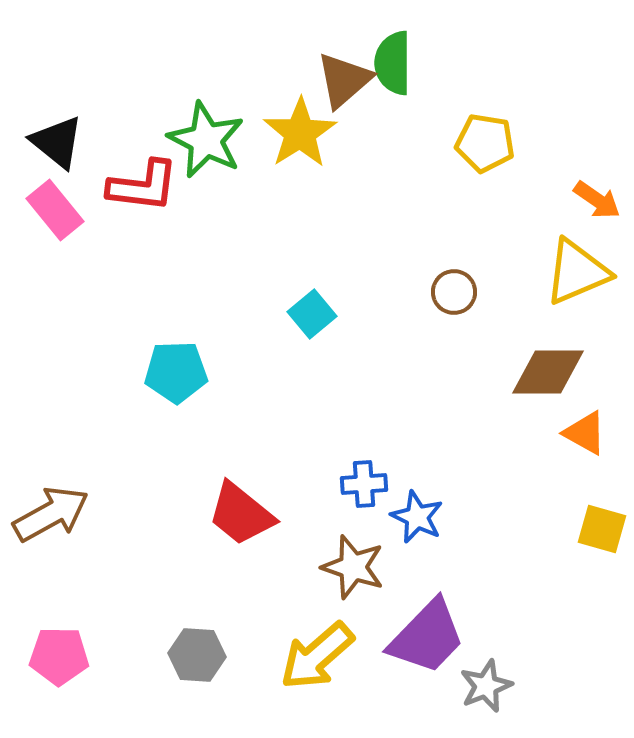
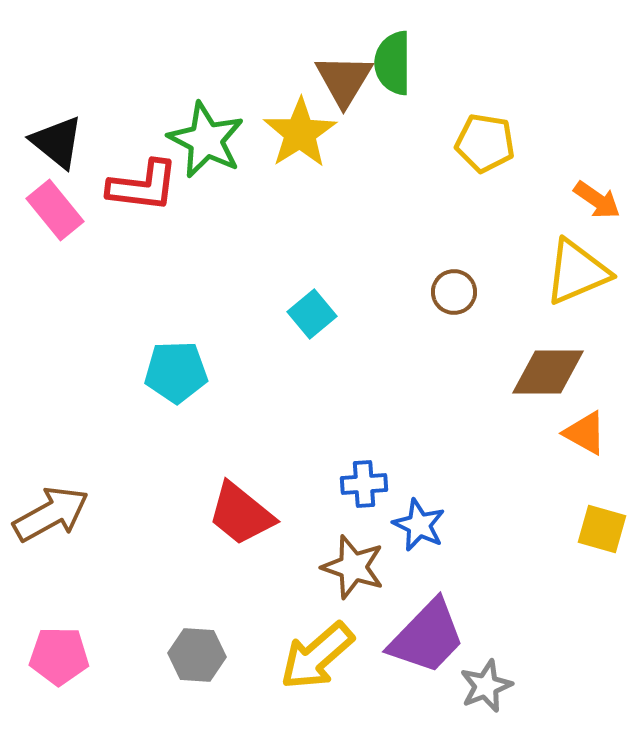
brown triangle: rotated 18 degrees counterclockwise
blue star: moved 2 px right, 8 px down
